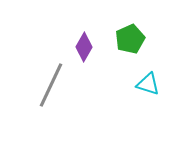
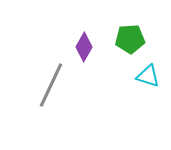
green pentagon: rotated 20 degrees clockwise
cyan triangle: moved 8 px up
